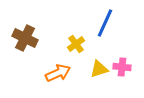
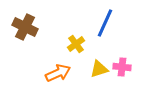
brown cross: moved 11 px up
